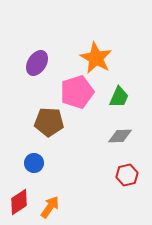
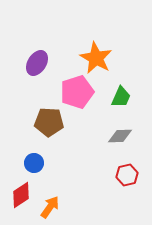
green trapezoid: moved 2 px right
red diamond: moved 2 px right, 7 px up
